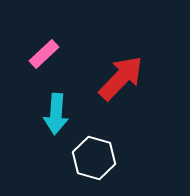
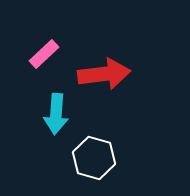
red arrow: moved 17 px left, 4 px up; rotated 39 degrees clockwise
